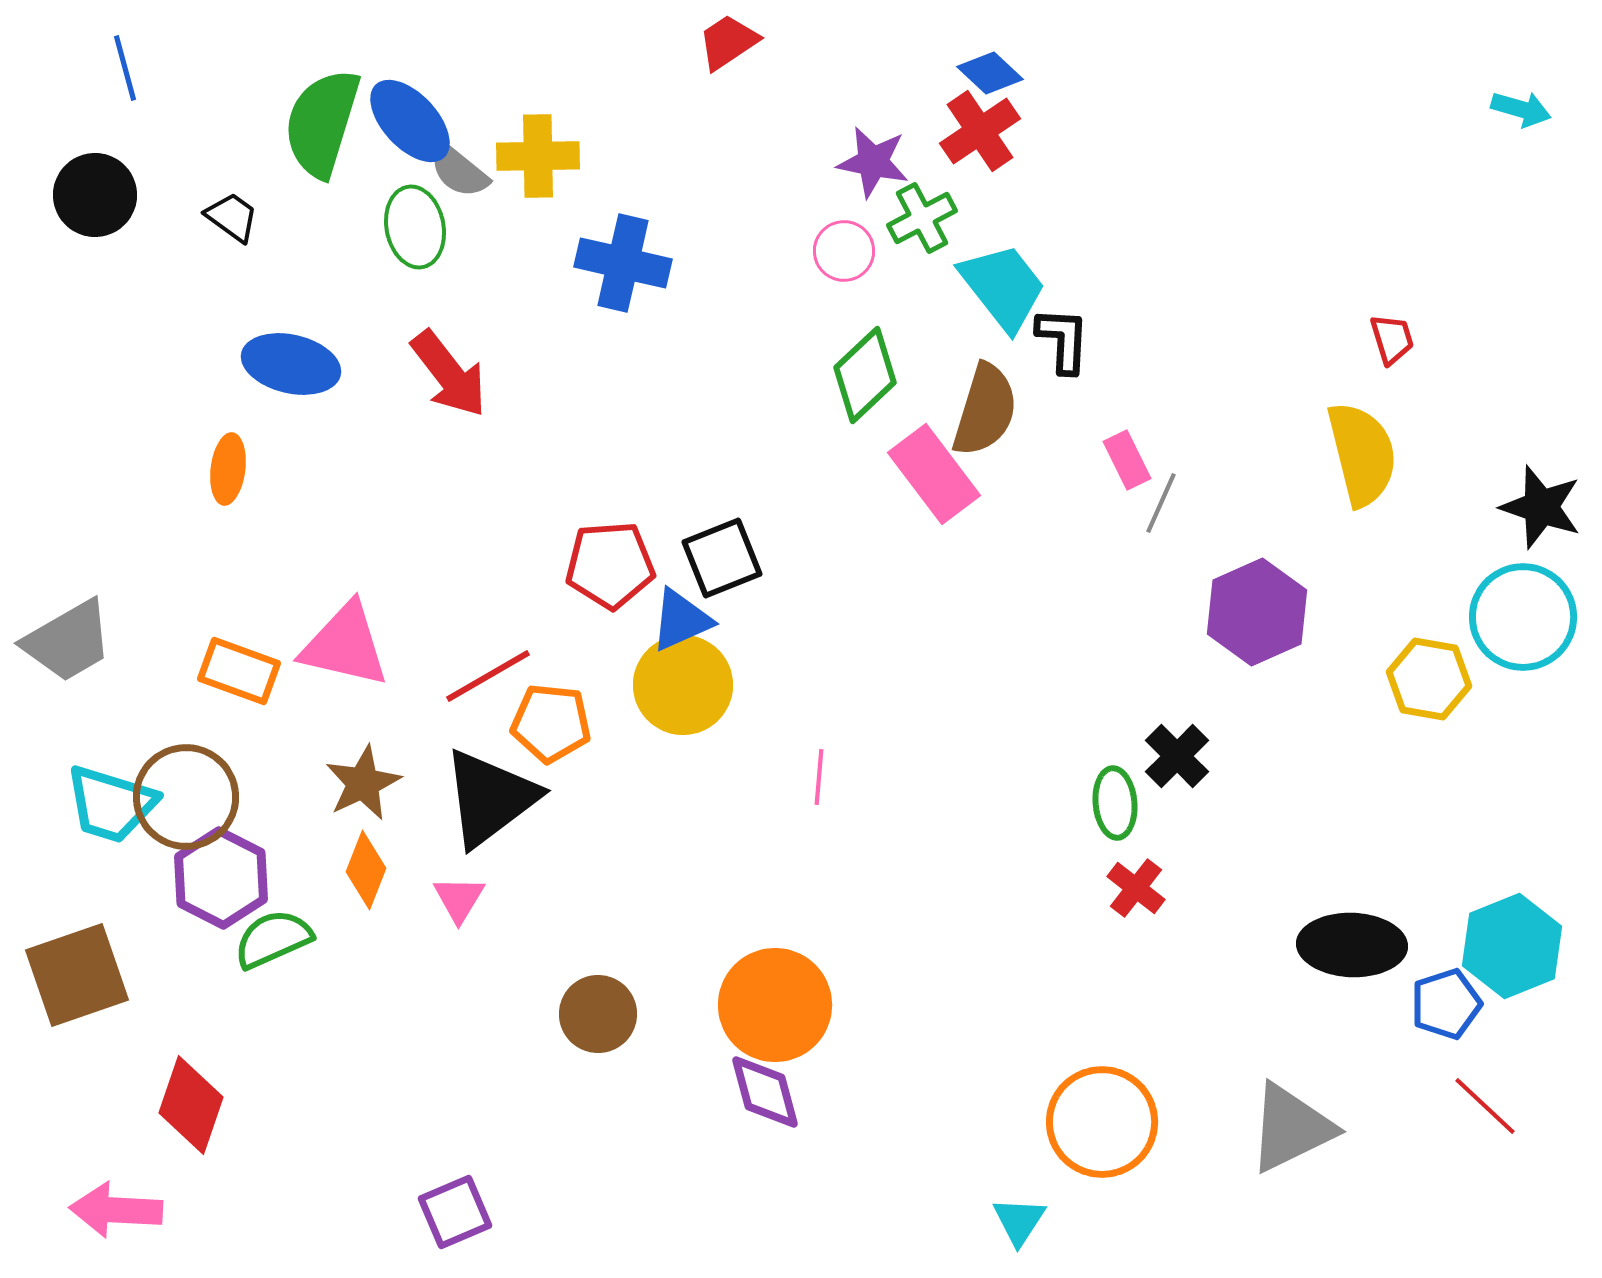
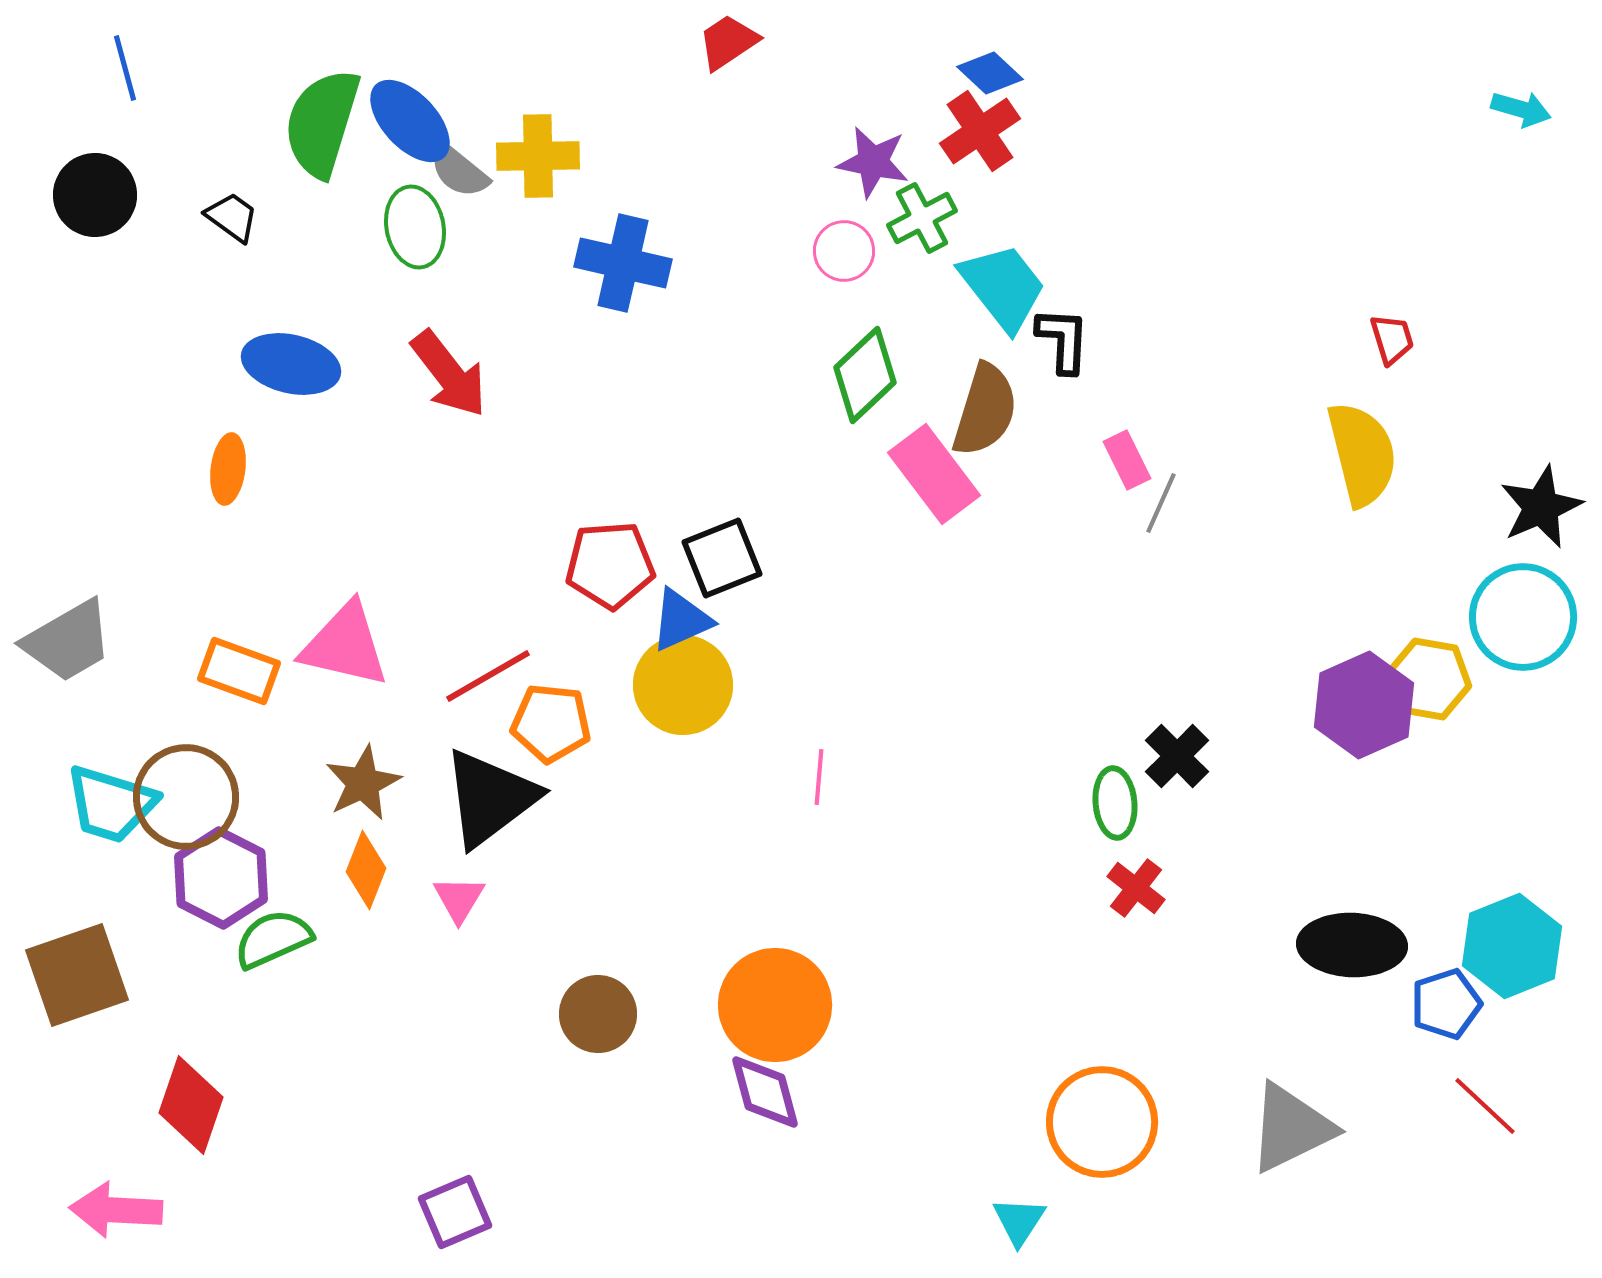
black star at (1541, 507): rotated 30 degrees clockwise
purple hexagon at (1257, 612): moved 107 px right, 93 px down
